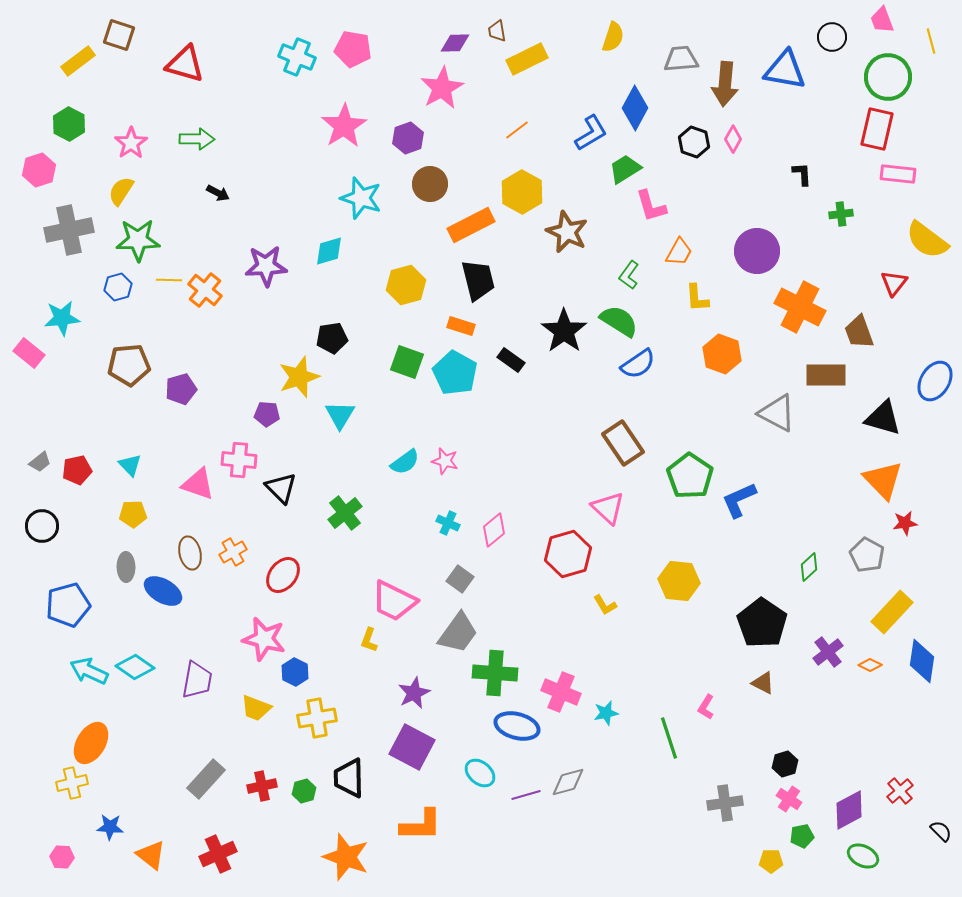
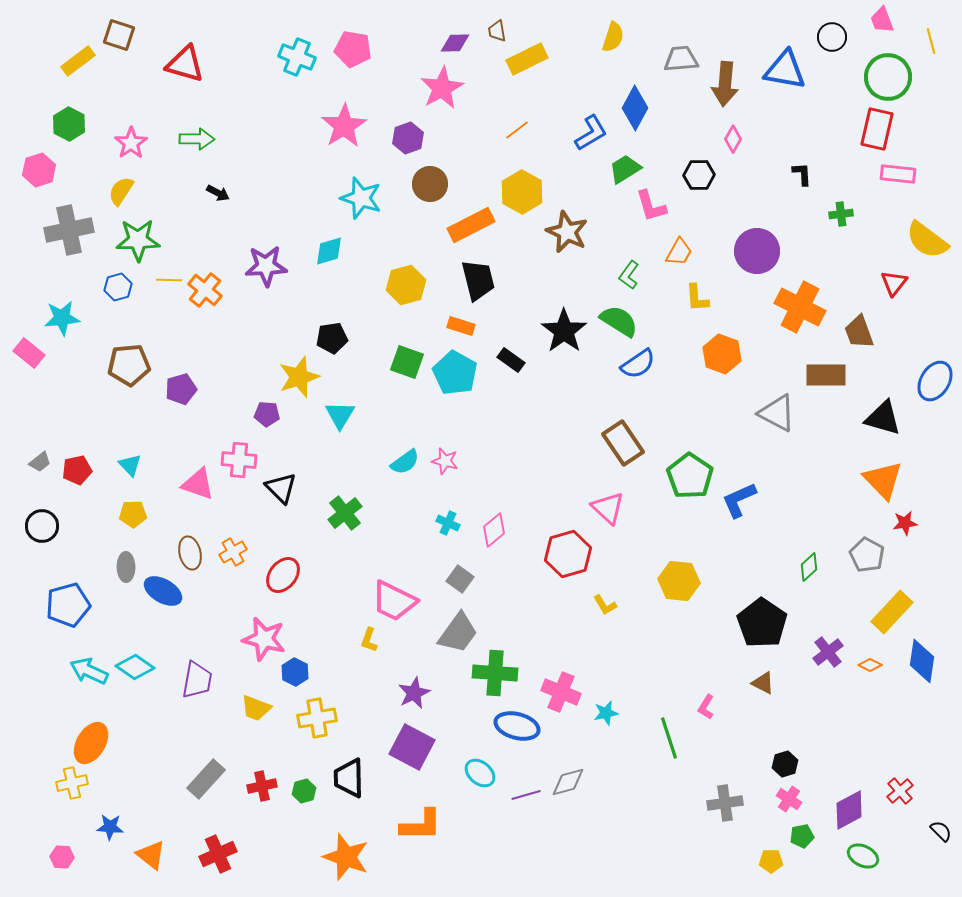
black hexagon at (694, 142): moved 5 px right, 33 px down; rotated 20 degrees counterclockwise
